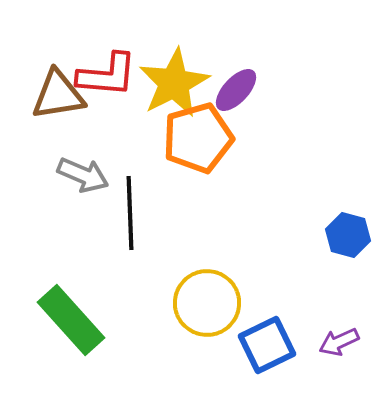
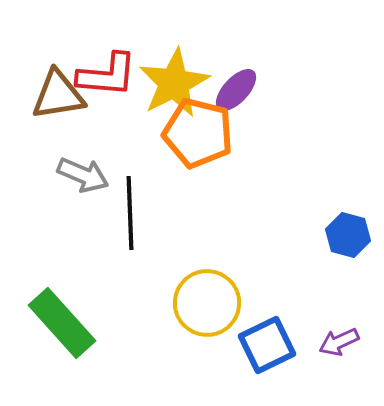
orange pentagon: moved 5 px up; rotated 30 degrees clockwise
green rectangle: moved 9 px left, 3 px down
